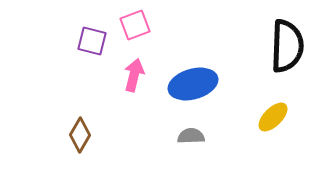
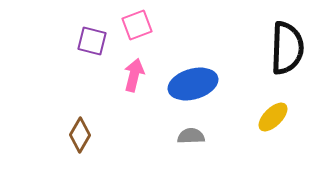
pink square: moved 2 px right
black semicircle: moved 2 px down
